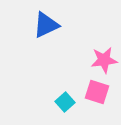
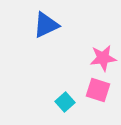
pink star: moved 1 px left, 2 px up
pink square: moved 1 px right, 2 px up
